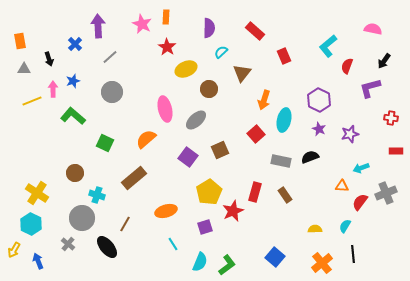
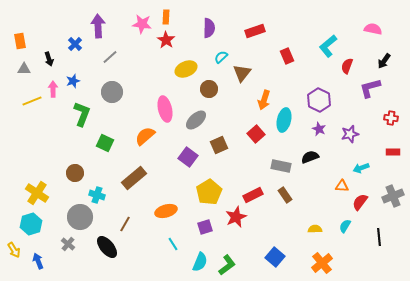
pink star at (142, 24): rotated 18 degrees counterclockwise
red rectangle at (255, 31): rotated 60 degrees counterclockwise
red star at (167, 47): moved 1 px left, 7 px up
cyan semicircle at (221, 52): moved 5 px down
red rectangle at (284, 56): moved 3 px right
green L-shape at (73, 116): moved 9 px right, 2 px up; rotated 70 degrees clockwise
orange semicircle at (146, 139): moved 1 px left, 3 px up
brown square at (220, 150): moved 1 px left, 5 px up
red rectangle at (396, 151): moved 3 px left, 1 px down
gray rectangle at (281, 161): moved 5 px down
red rectangle at (255, 192): moved 2 px left, 3 px down; rotated 48 degrees clockwise
gray cross at (386, 193): moved 7 px right, 3 px down
red star at (233, 211): moved 3 px right, 6 px down
gray circle at (82, 218): moved 2 px left, 1 px up
cyan hexagon at (31, 224): rotated 15 degrees clockwise
yellow arrow at (14, 250): rotated 63 degrees counterclockwise
black line at (353, 254): moved 26 px right, 17 px up
